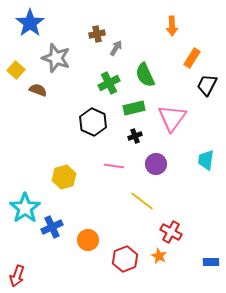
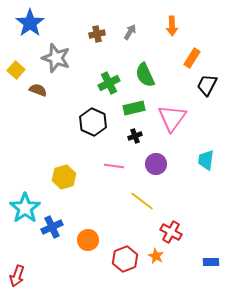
gray arrow: moved 14 px right, 16 px up
orange star: moved 3 px left
